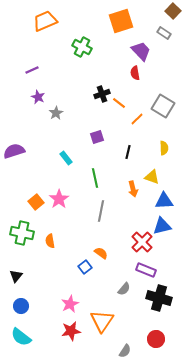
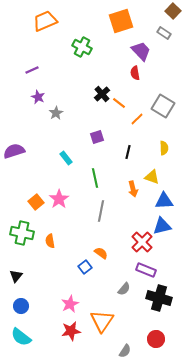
black cross at (102, 94): rotated 21 degrees counterclockwise
